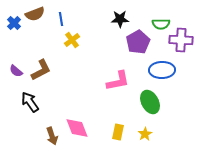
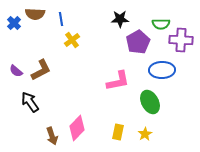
brown semicircle: rotated 24 degrees clockwise
pink diamond: rotated 65 degrees clockwise
